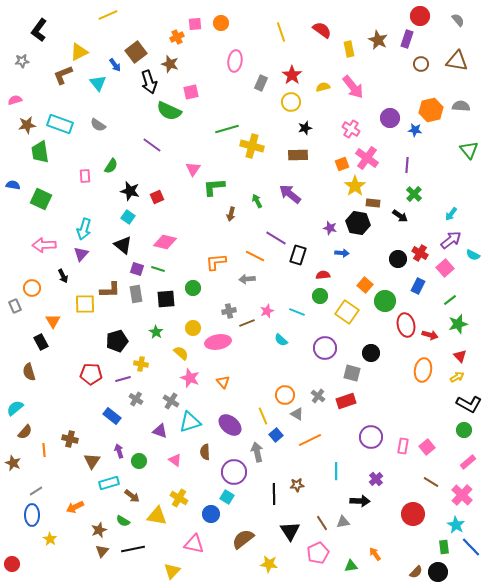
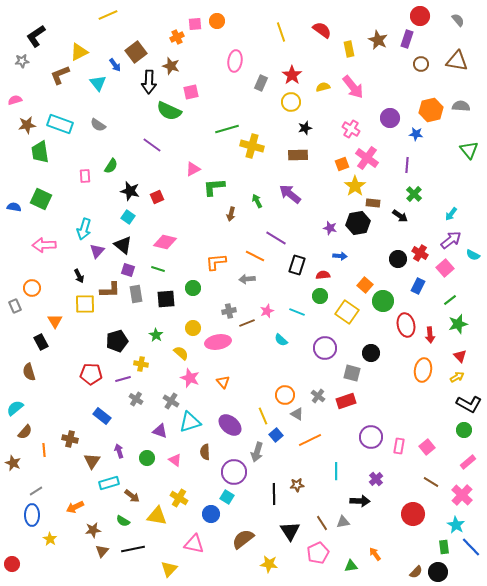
orange circle at (221, 23): moved 4 px left, 2 px up
black L-shape at (39, 30): moved 3 px left, 6 px down; rotated 20 degrees clockwise
brown star at (170, 64): moved 1 px right, 2 px down
brown L-shape at (63, 75): moved 3 px left
black arrow at (149, 82): rotated 20 degrees clockwise
blue star at (415, 130): moved 1 px right, 4 px down
pink triangle at (193, 169): rotated 28 degrees clockwise
blue semicircle at (13, 185): moved 1 px right, 22 px down
black hexagon at (358, 223): rotated 20 degrees counterclockwise
blue arrow at (342, 253): moved 2 px left, 3 px down
purple triangle at (81, 254): moved 16 px right, 3 px up
black rectangle at (298, 255): moved 1 px left, 10 px down
purple square at (137, 269): moved 9 px left, 1 px down
black arrow at (63, 276): moved 16 px right
green circle at (385, 301): moved 2 px left
orange triangle at (53, 321): moved 2 px right
green star at (156, 332): moved 3 px down
red arrow at (430, 335): rotated 70 degrees clockwise
blue rectangle at (112, 416): moved 10 px left
pink rectangle at (403, 446): moved 4 px left
gray arrow at (257, 452): rotated 150 degrees counterclockwise
green circle at (139, 461): moved 8 px right, 3 px up
brown star at (99, 530): moved 6 px left; rotated 14 degrees clockwise
yellow triangle at (172, 571): moved 3 px left, 2 px up
